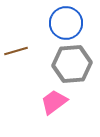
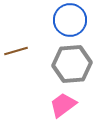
blue circle: moved 4 px right, 3 px up
pink trapezoid: moved 9 px right, 3 px down
